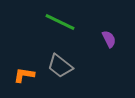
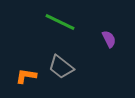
gray trapezoid: moved 1 px right, 1 px down
orange L-shape: moved 2 px right, 1 px down
